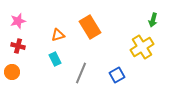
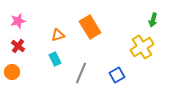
red cross: rotated 24 degrees clockwise
